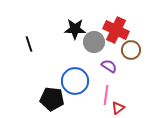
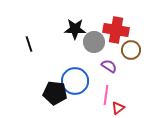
red cross: rotated 15 degrees counterclockwise
black pentagon: moved 3 px right, 6 px up
